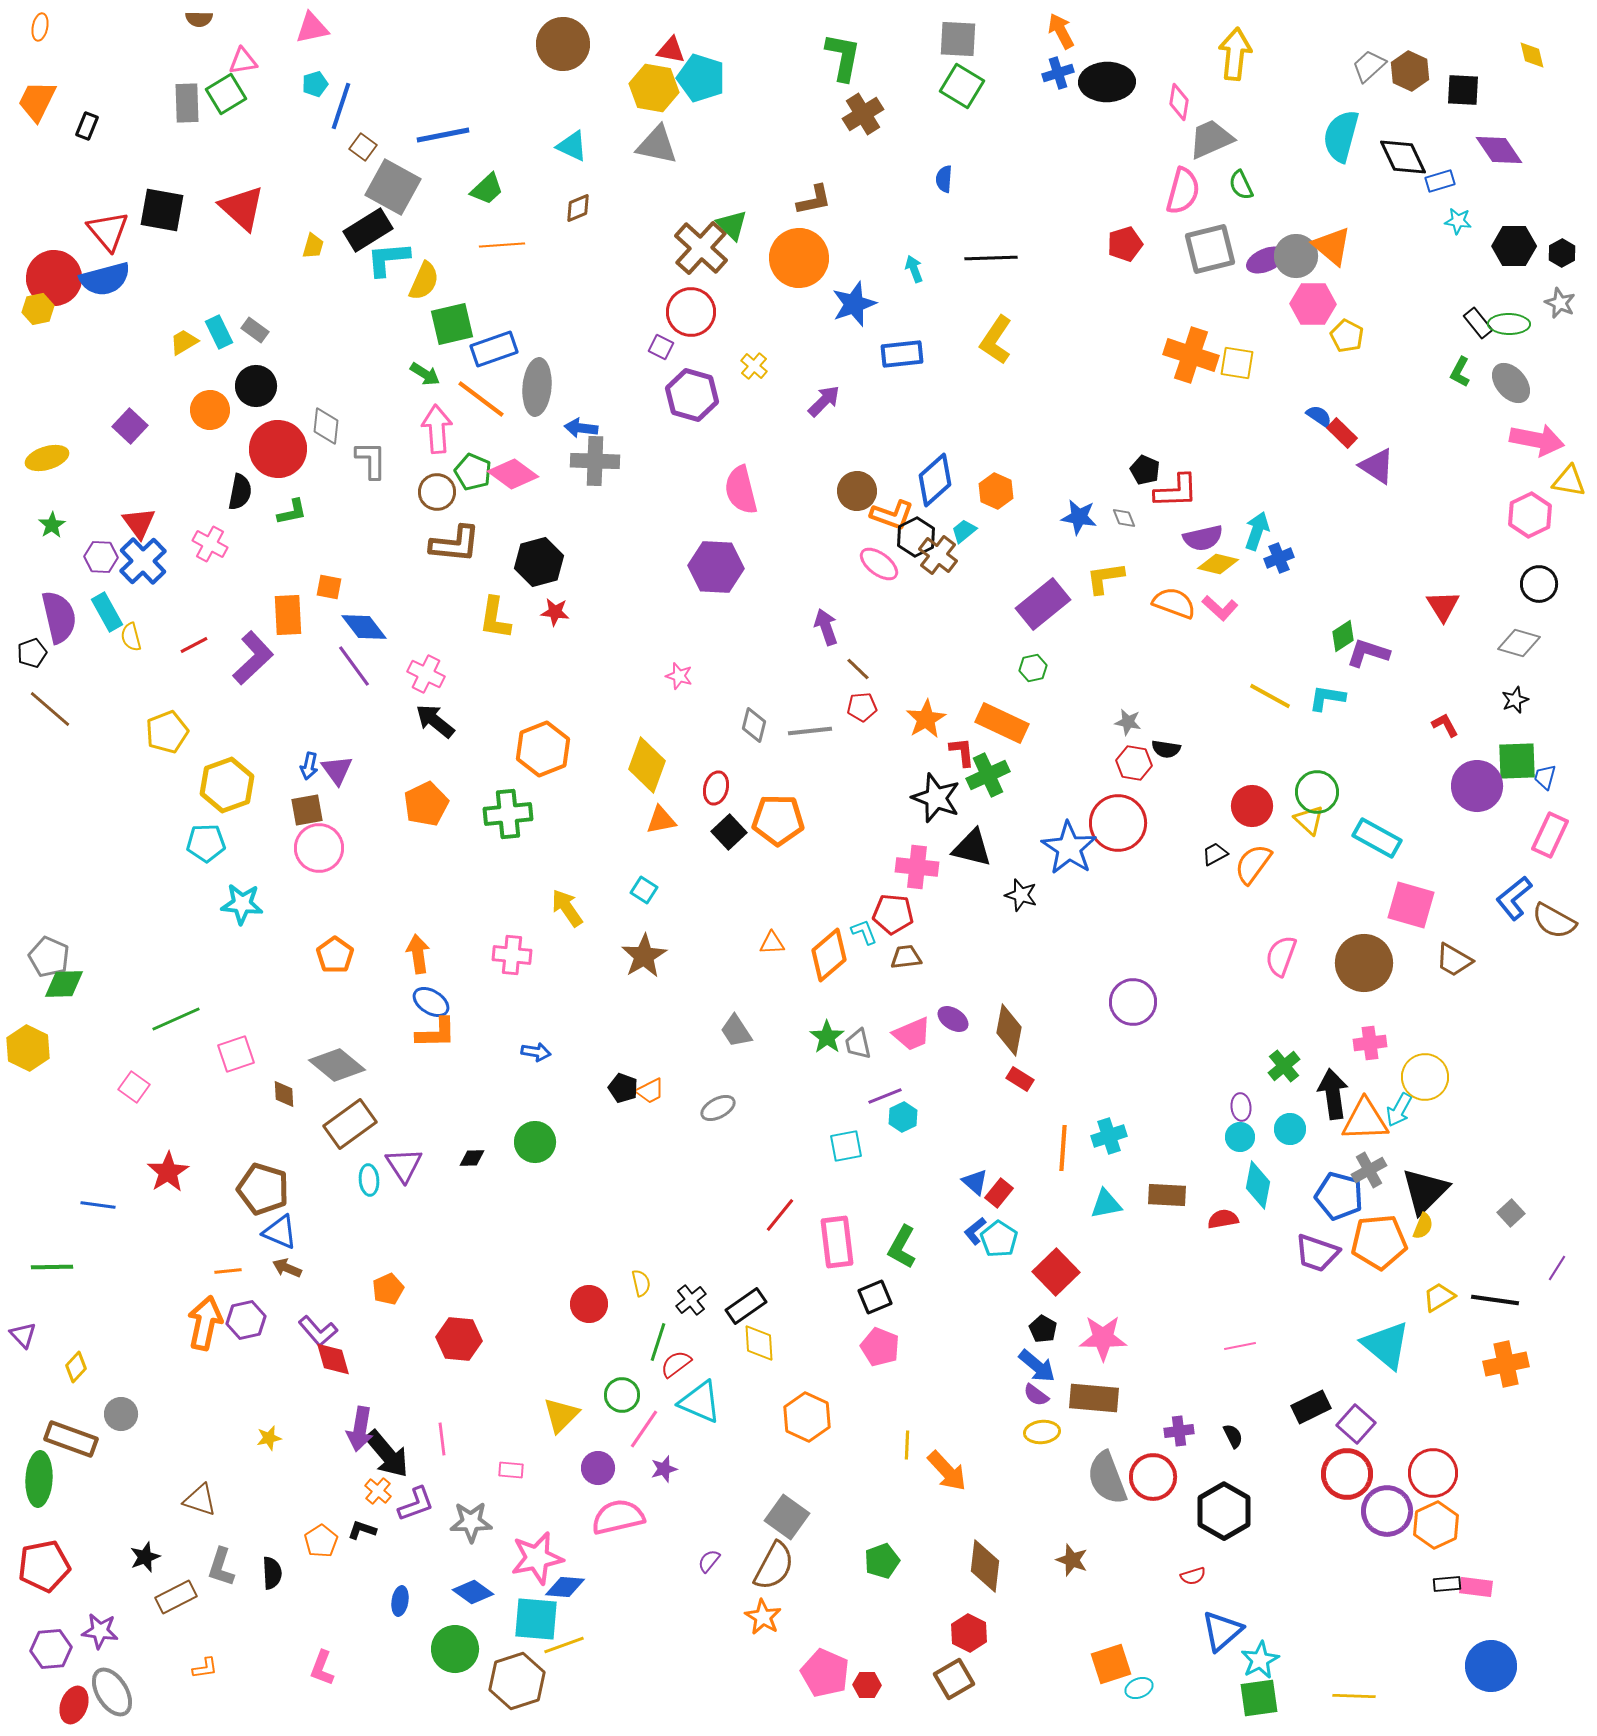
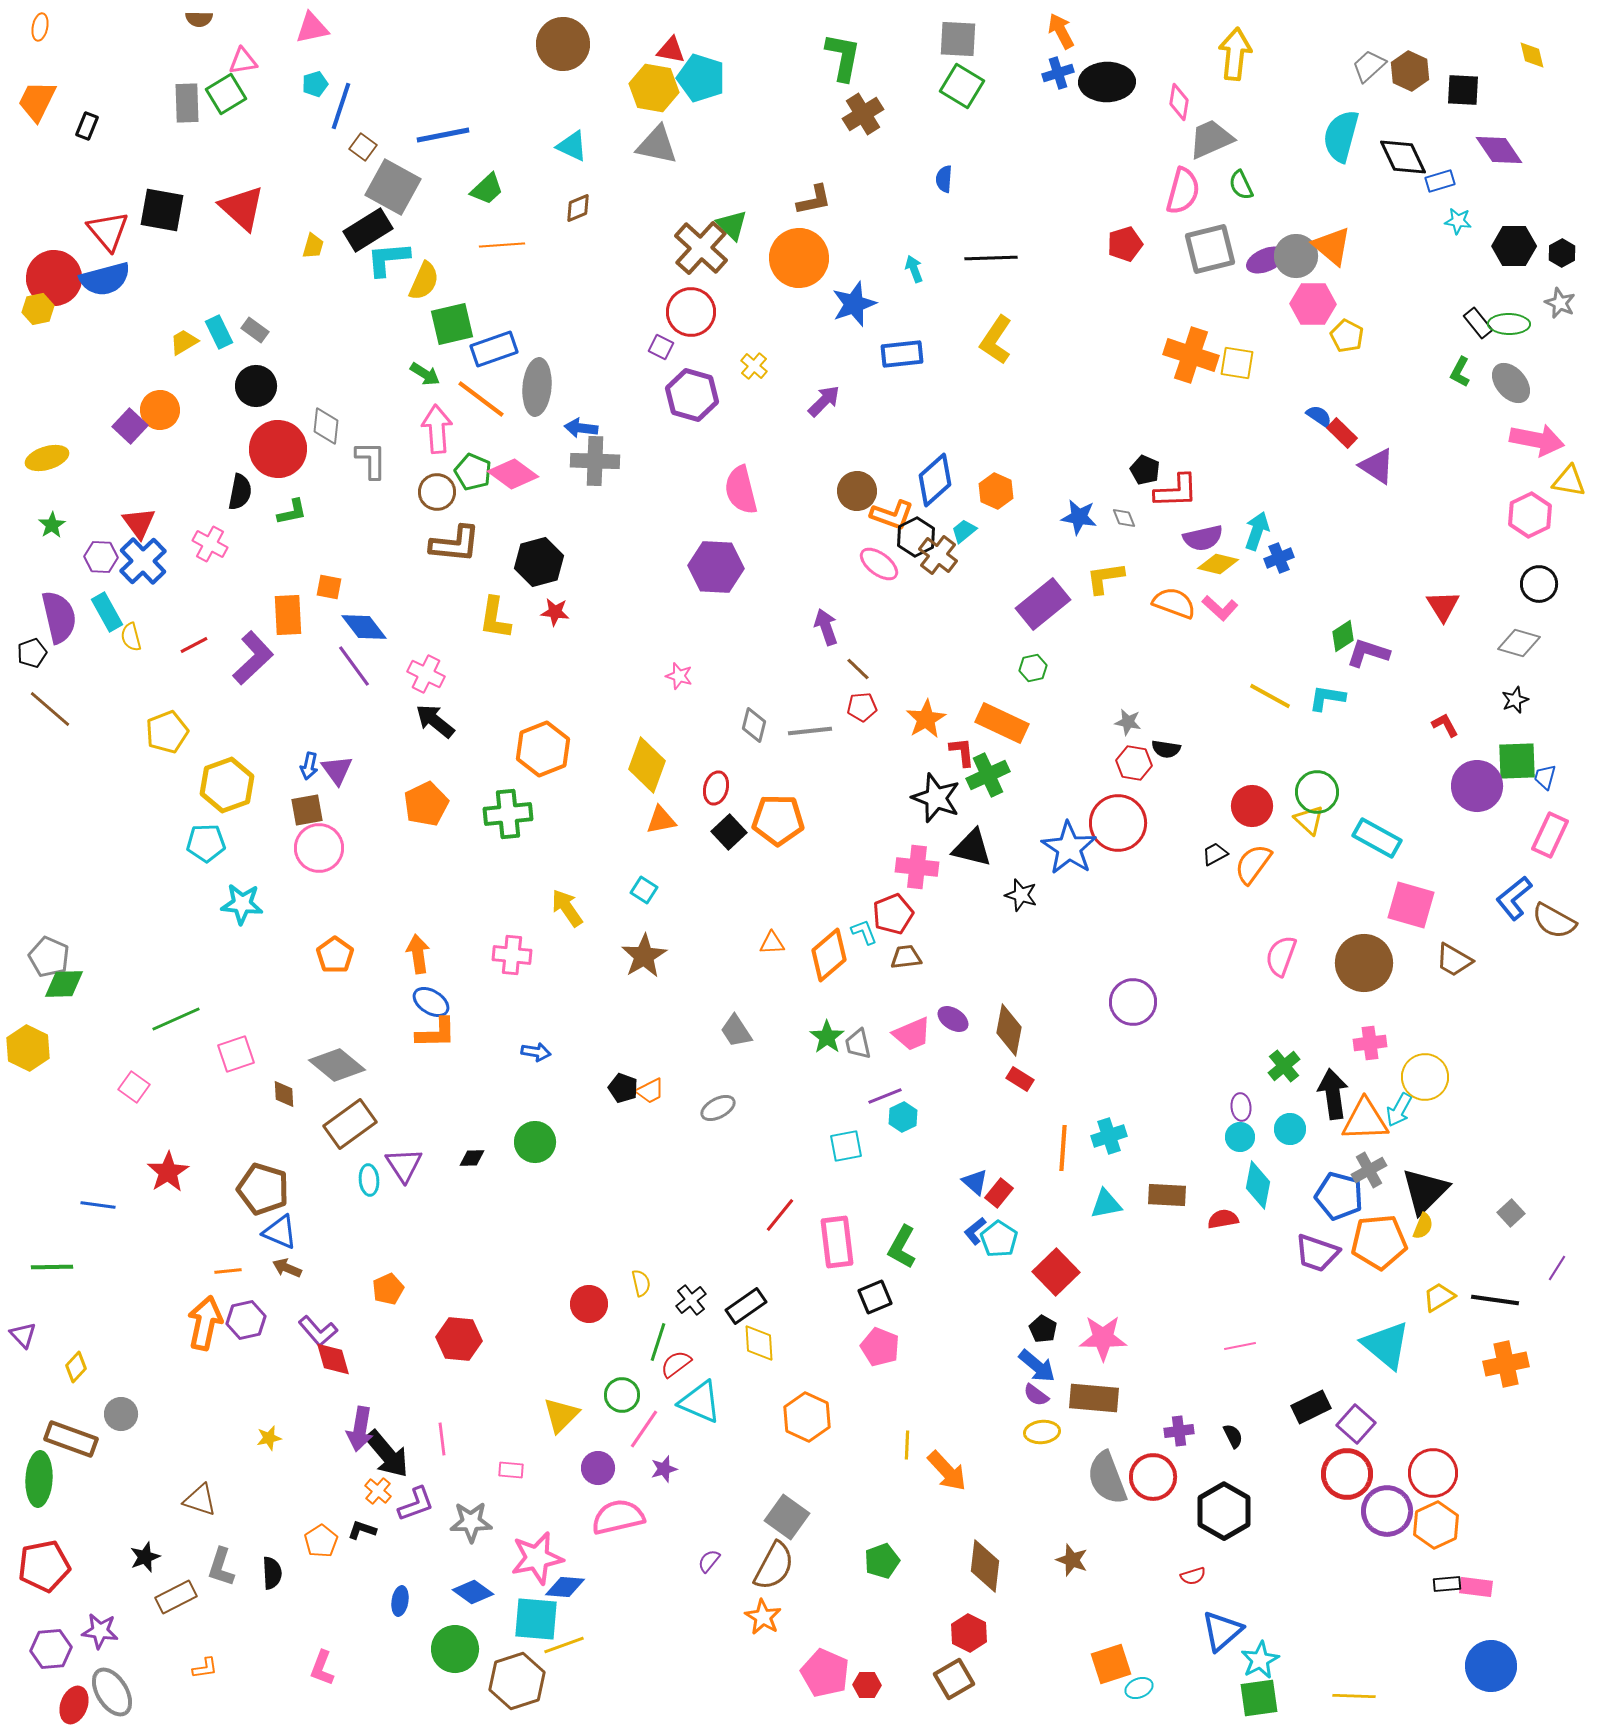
orange circle at (210, 410): moved 50 px left
red pentagon at (893, 914): rotated 27 degrees counterclockwise
